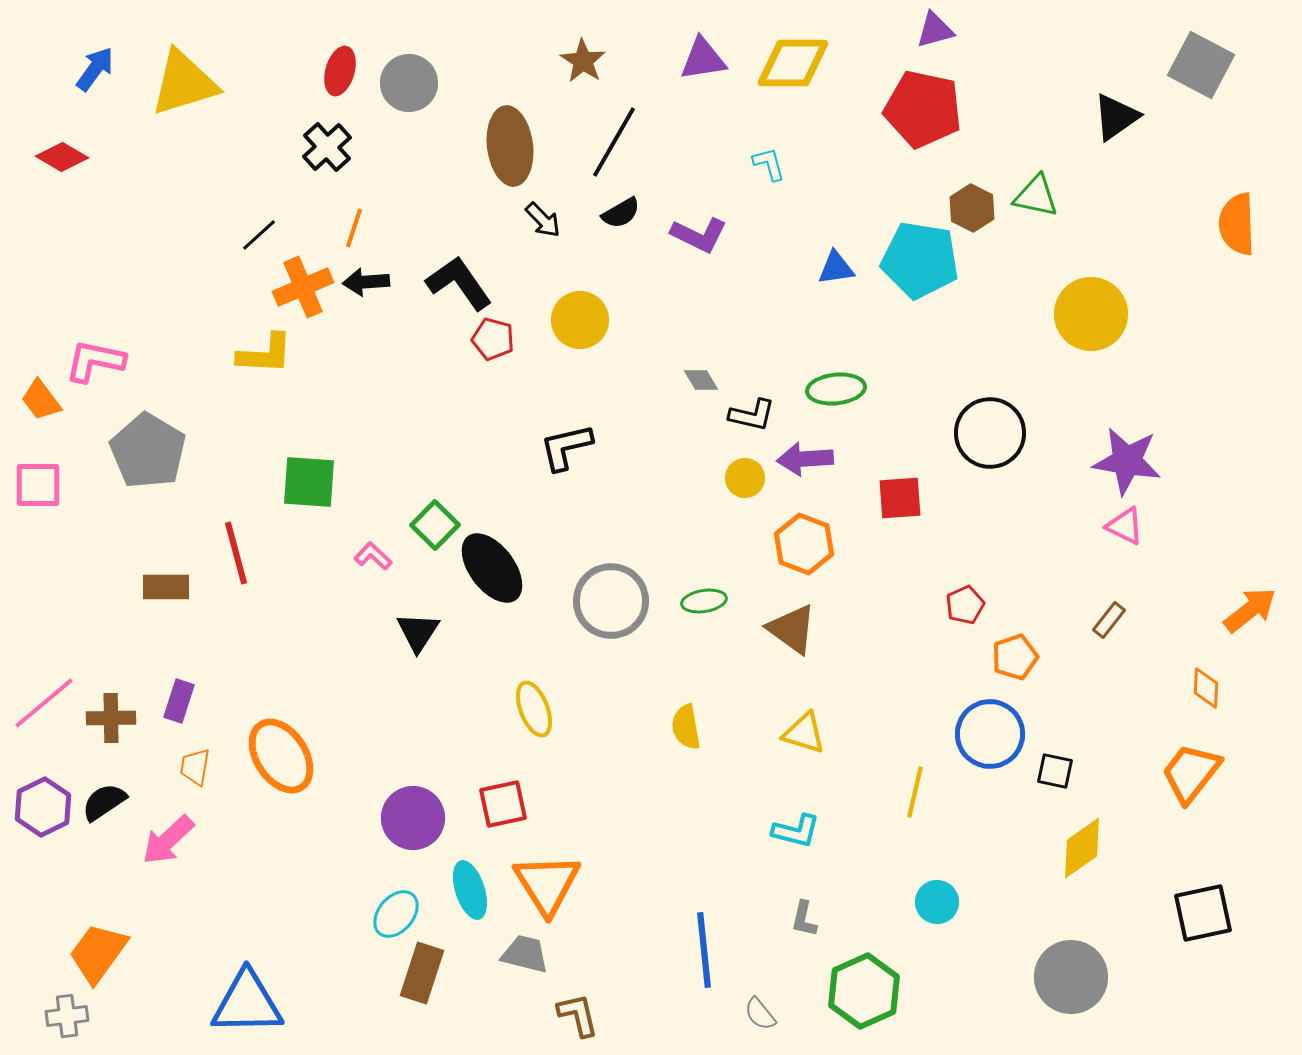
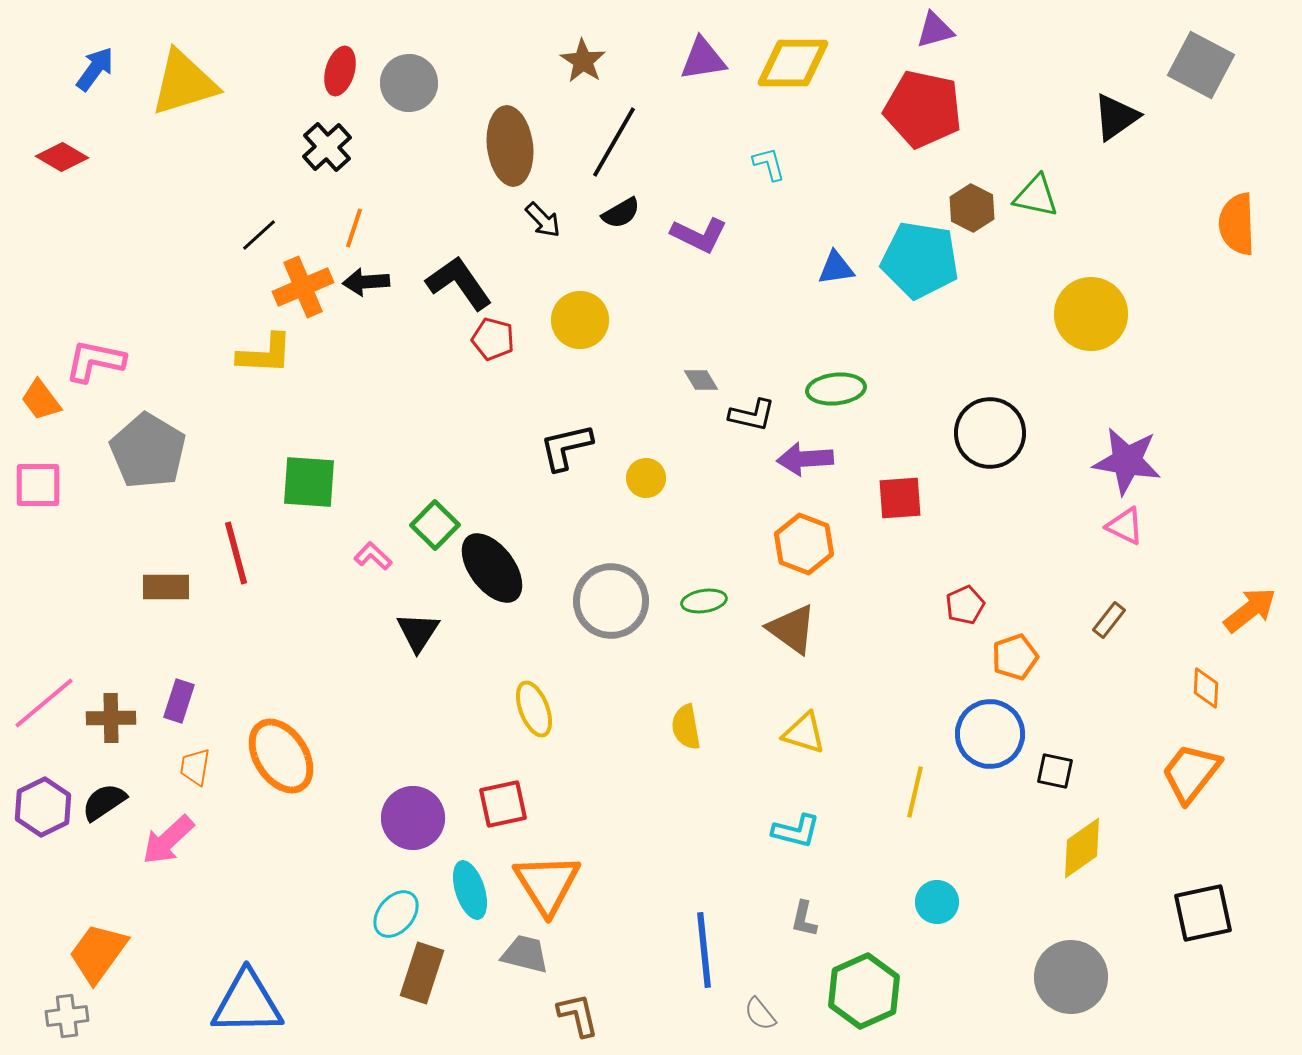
yellow circle at (745, 478): moved 99 px left
